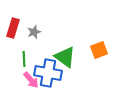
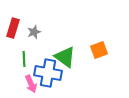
pink arrow: moved 4 px down; rotated 18 degrees clockwise
